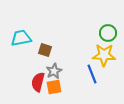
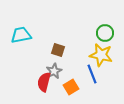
green circle: moved 3 px left
cyan trapezoid: moved 3 px up
brown square: moved 13 px right
yellow star: moved 3 px left; rotated 10 degrees clockwise
red semicircle: moved 6 px right
orange square: moved 17 px right; rotated 21 degrees counterclockwise
